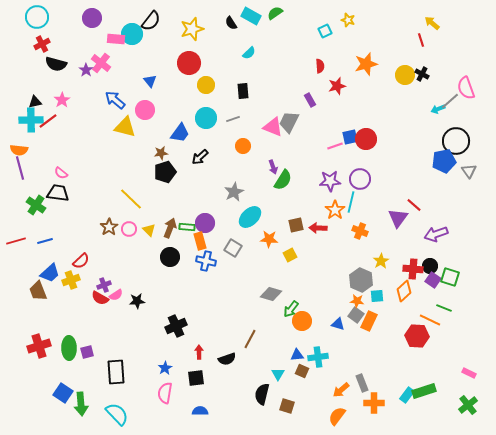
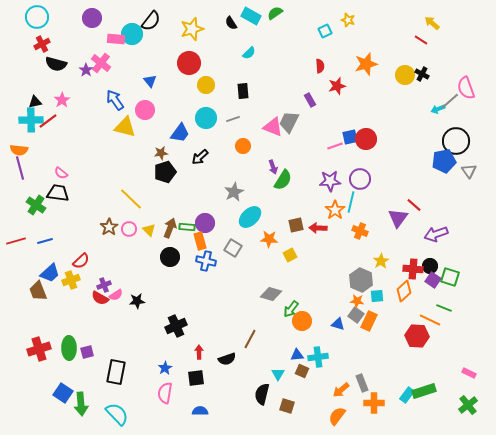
red line at (421, 40): rotated 40 degrees counterclockwise
blue arrow at (115, 100): rotated 15 degrees clockwise
red cross at (39, 346): moved 3 px down
black rectangle at (116, 372): rotated 15 degrees clockwise
